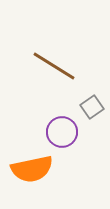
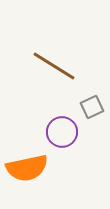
gray square: rotated 10 degrees clockwise
orange semicircle: moved 5 px left, 1 px up
